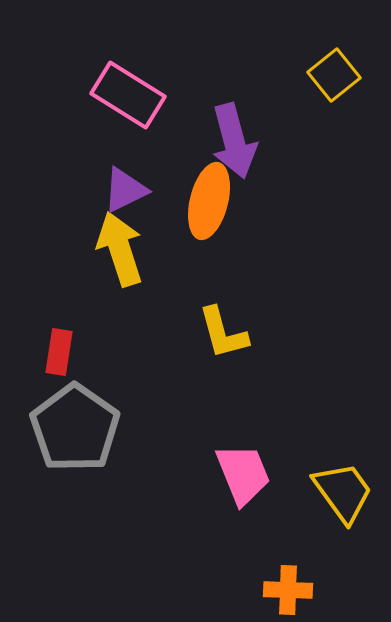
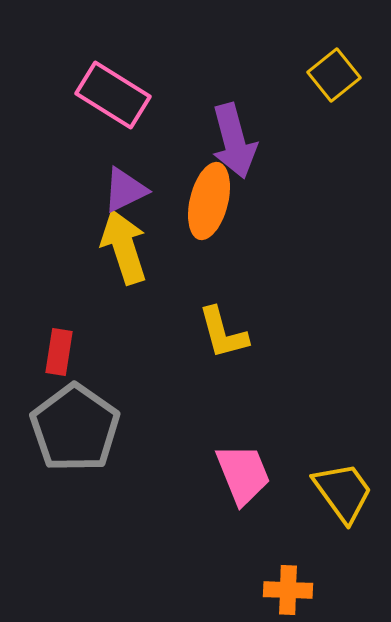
pink rectangle: moved 15 px left
yellow arrow: moved 4 px right, 2 px up
